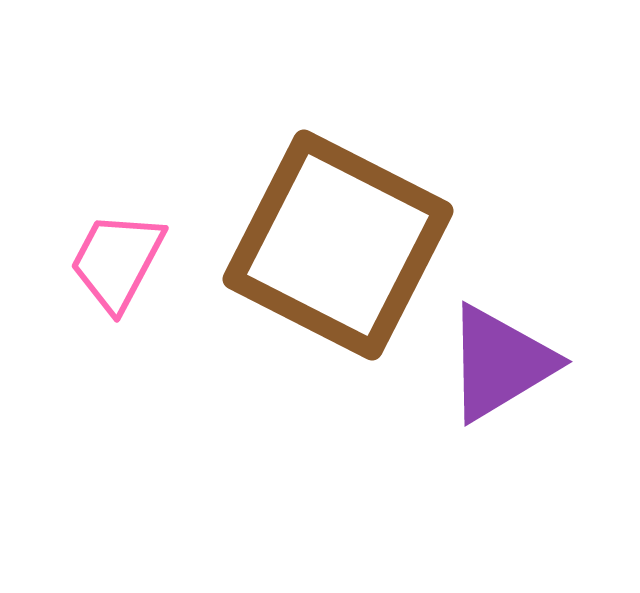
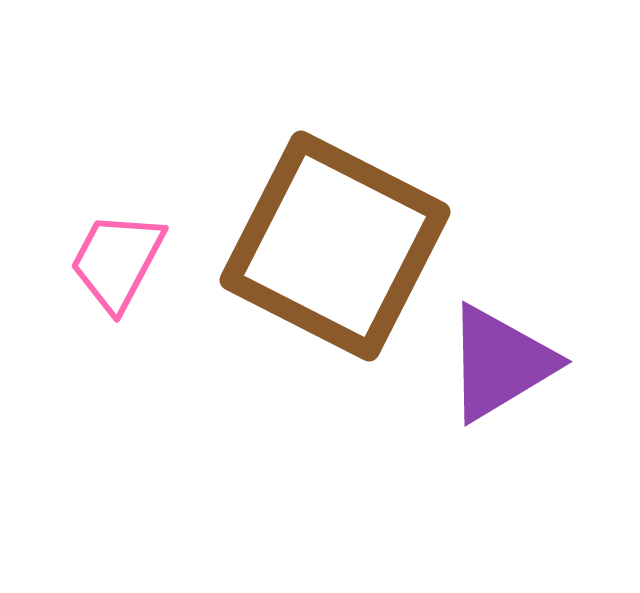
brown square: moved 3 px left, 1 px down
